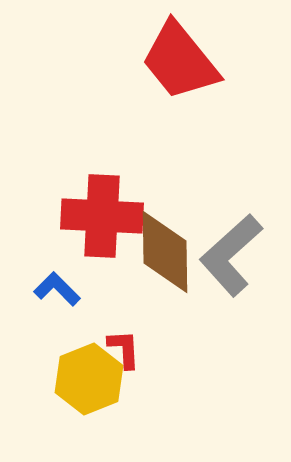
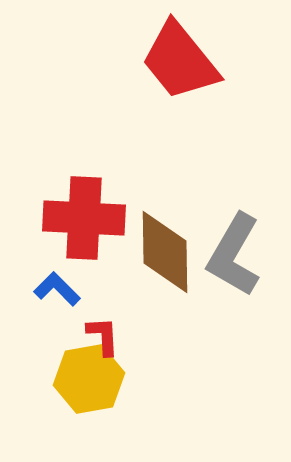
red cross: moved 18 px left, 2 px down
gray L-shape: moved 3 px right; rotated 18 degrees counterclockwise
red L-shape: moved 21 px left, 13 px up
yellow hexagon: rotated 12 degrees clockwise
